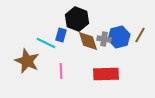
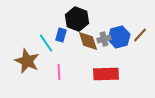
brown line: rotated 14 degrees clockwise
gray cross: rotated 24 degrees counterclockwise
cyan line: rotated 30 degrees clockwise
pink line: moved 2 px left, 1 px down
